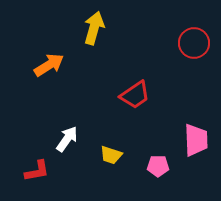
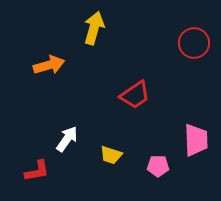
orange arrow: rotated 16 degrees clockwise
